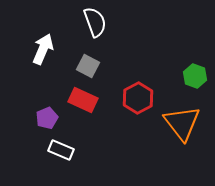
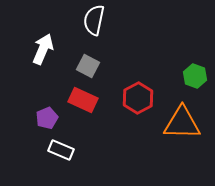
white semicircle: moved 1 px left, 2 px up; rotated 148 degrees counterclockwise
orange triangle: rotated 51 degrees counterclockwise
